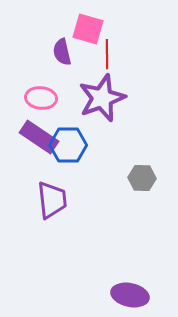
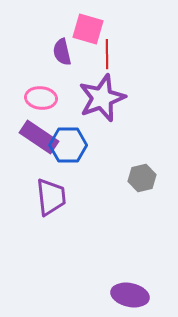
gray hexagon: rotated 16 degrees counterclockwise
purple trapezoid: moved 1 px left, 3 px up
